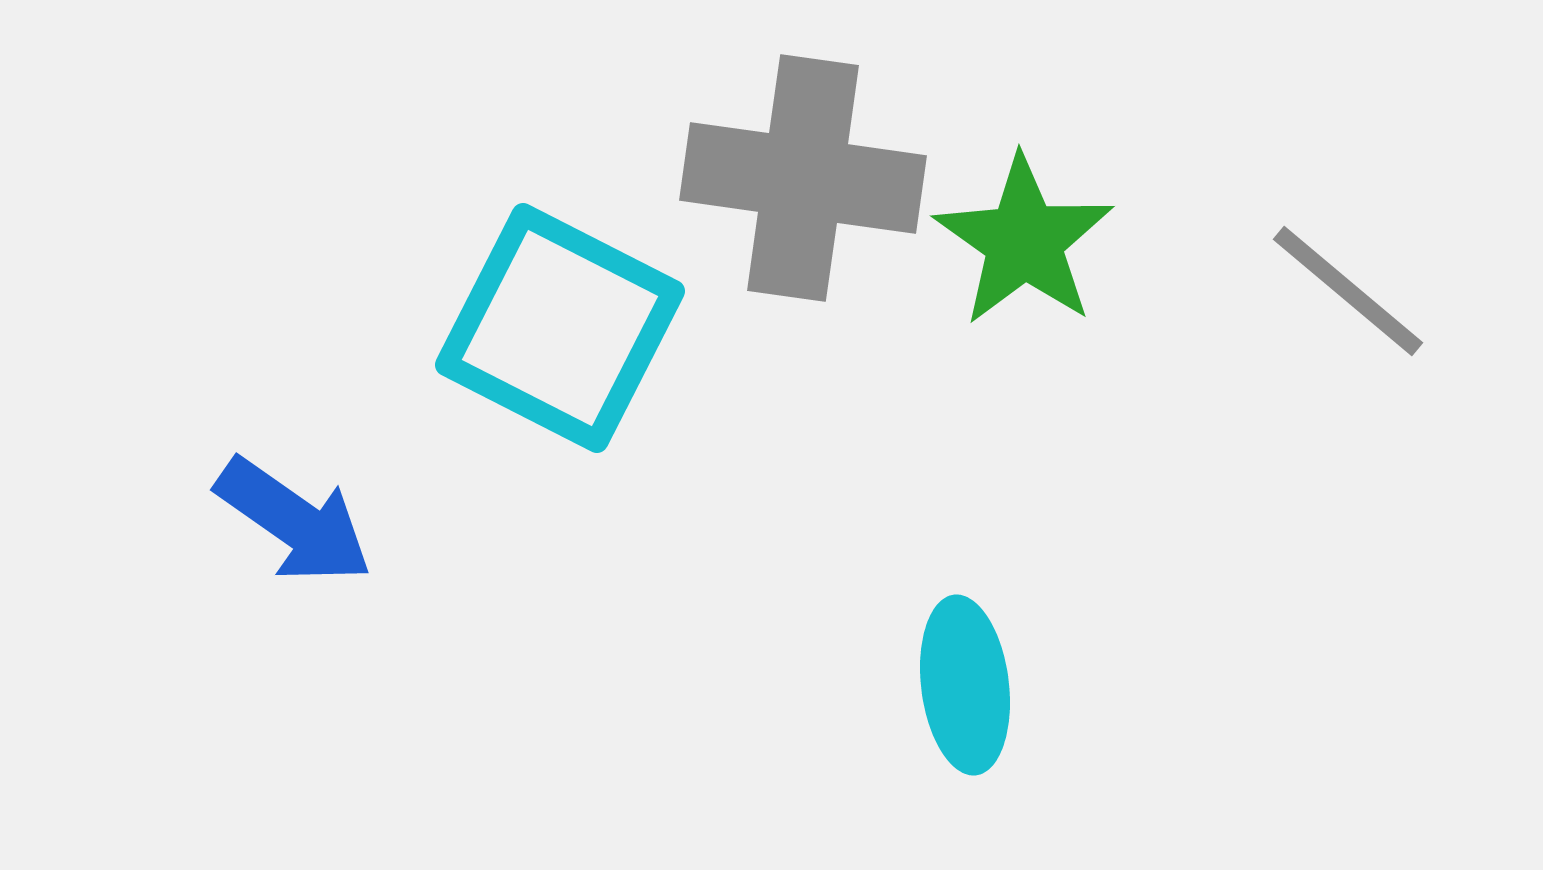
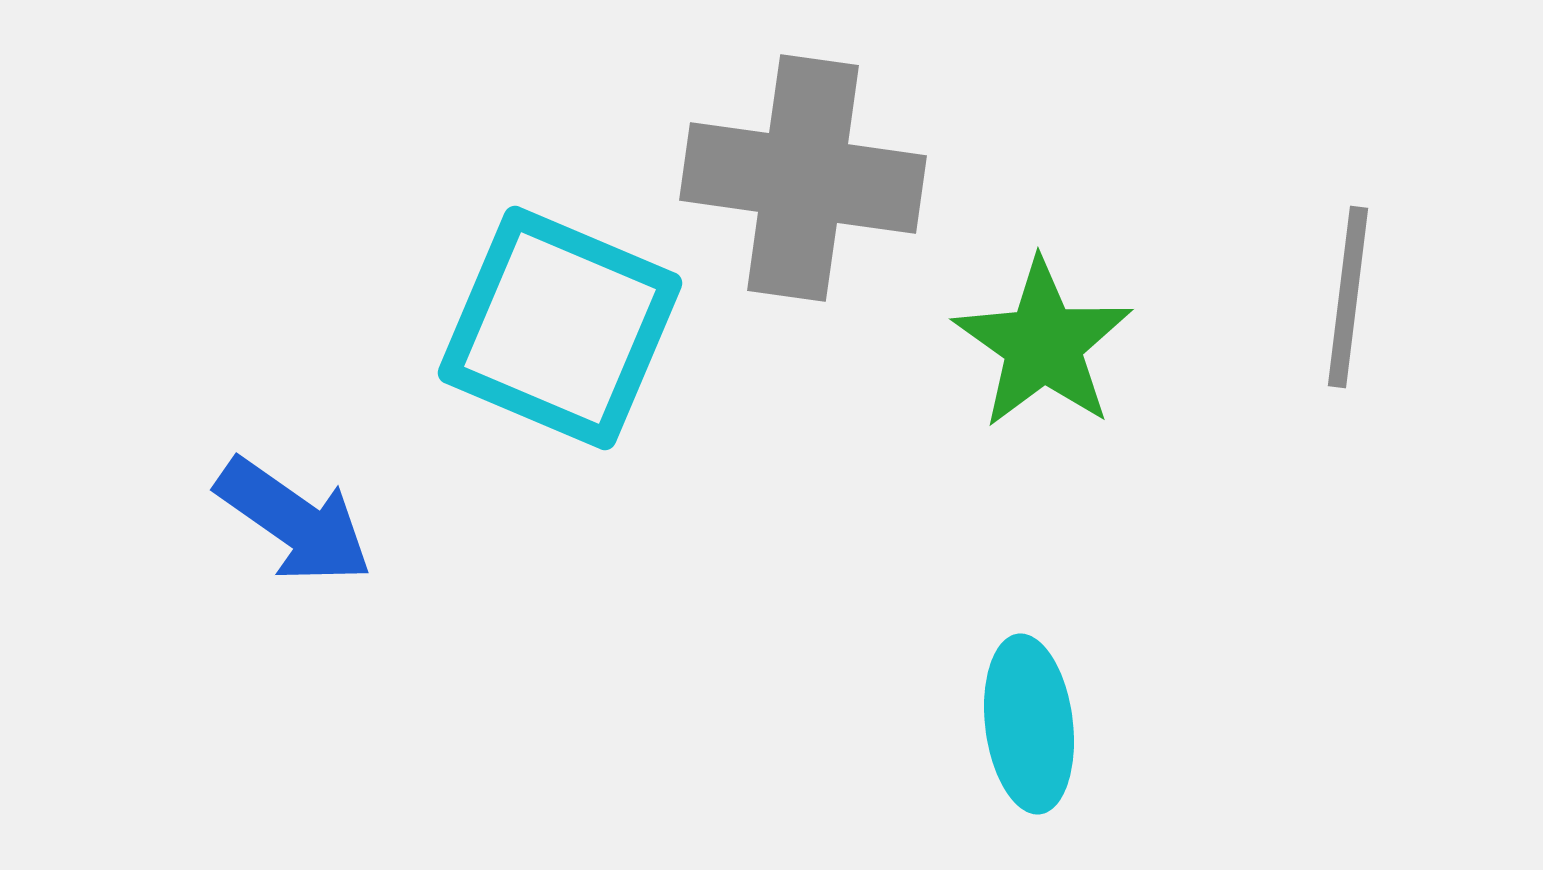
green star: moved 19 px right, 103 px down
gray line: moved 6 px down; rotated 57 degrees clockwise
cyan square: rotated 4 degrees counterclockwise
cyan ellipse: moved 64 px right, 39 px down
